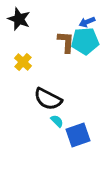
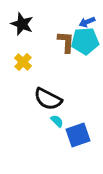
black star: moved 3 px right, 5 px down
